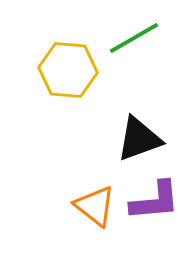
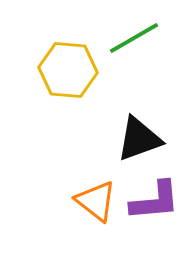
orange triangle: moved 1 px right, 5 px up
